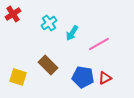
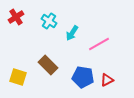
red cross: moved 3 px right, 3 px down
cyan cross: moved 2 px up; rotated 21 degrees counterclockwise
red triangle: moved 2 px right, 2 px down
